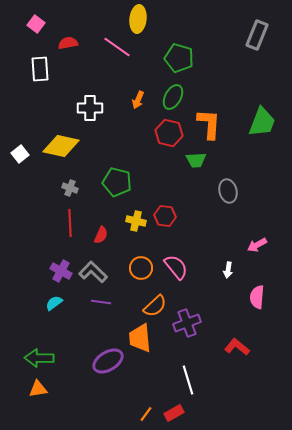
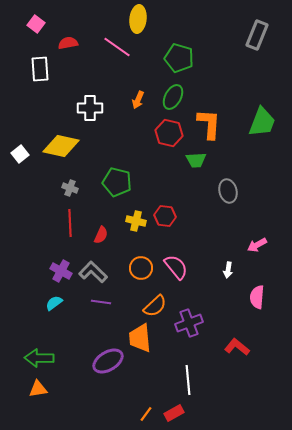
purple cross at (187, 323): moved 2 px right
white line at (188, 380): rotated 12 degrees clockwise
